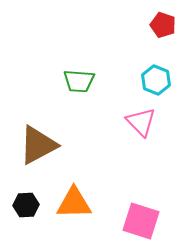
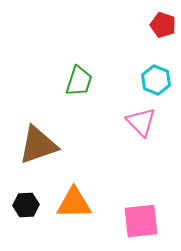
green trapezoid: rotated 76 degrees counterclockwise
brown triangle: rotated 9 degrees clockwise
pink square: rotated 24 degrees counterclockwise
